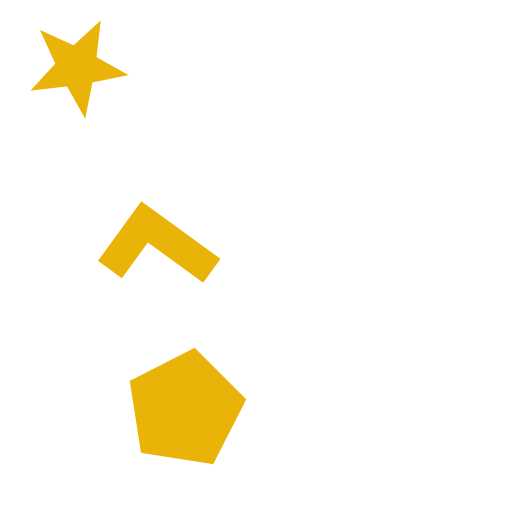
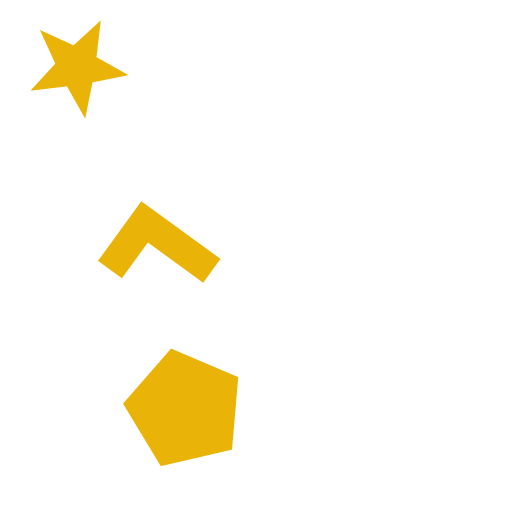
yellow pentagon: rotated 22 degrees counterclockwise
